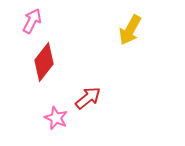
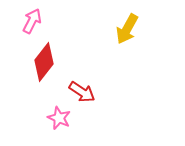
yellow arrow: moved 3 px left, 1 px up
red arrow: moved 6 px left, 6 px up; rotated 72 degrees clockwise
pink star: moved 3 px right
